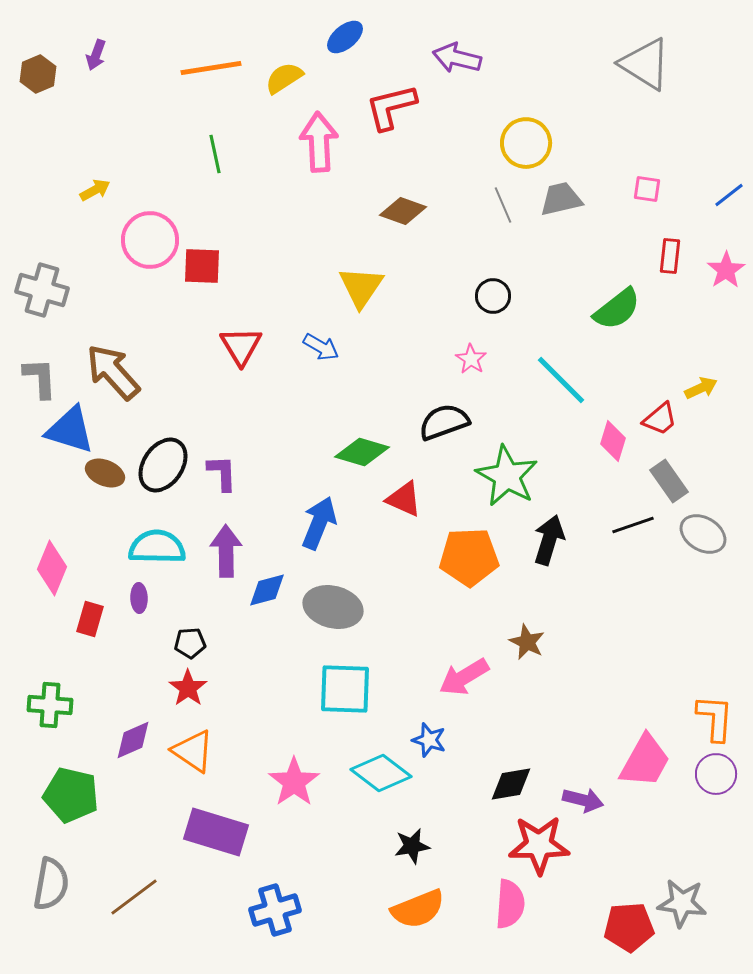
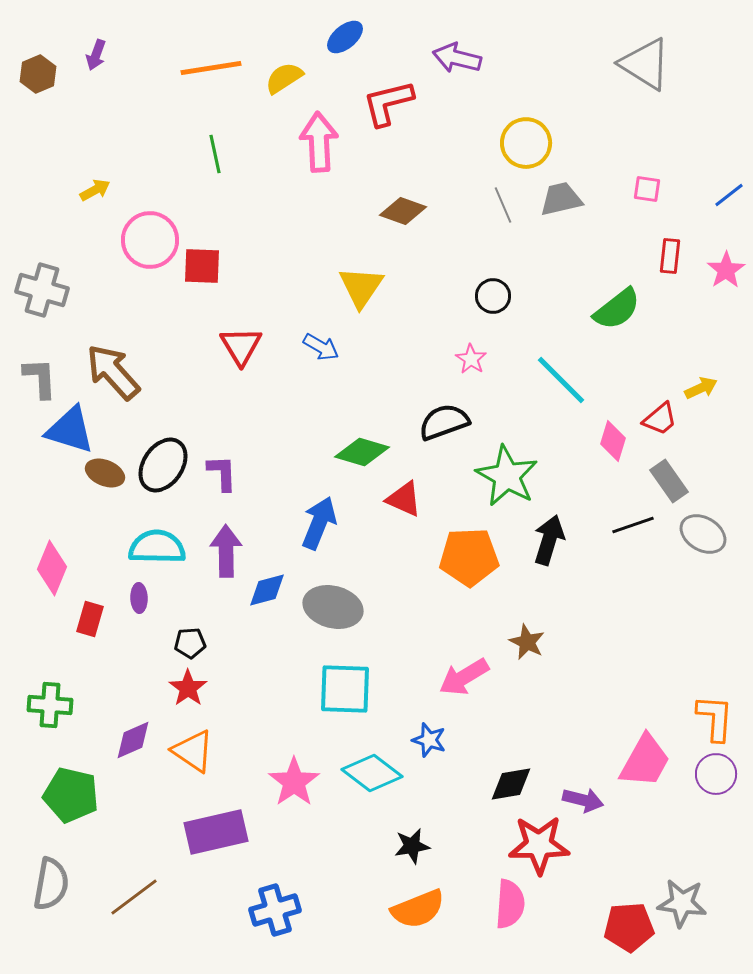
red L-shape at (391, 107): moved 3 px left, 4 px up
cyan diamond at (381, 773): moved 9 px left
purple rectangle at (216, 832): rotated 30 degrees counterclockwise
